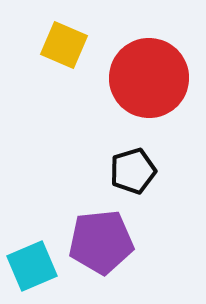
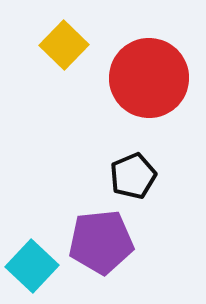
yellow square: rotated 21 degrees clockwise
black pentagon: moved 5 px down; rotated 6 degrees counterclockwise
cyan square: rotated 24 degrees counterclockwise
